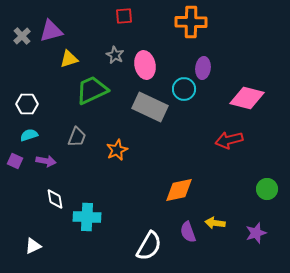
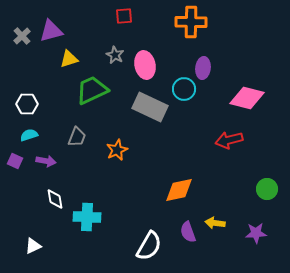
purple star: rotated 15 degrees clockwise
